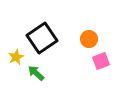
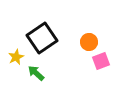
orange circle: moved 3 px down
